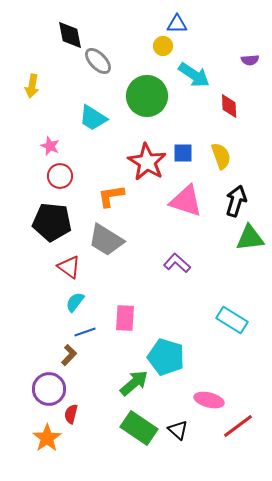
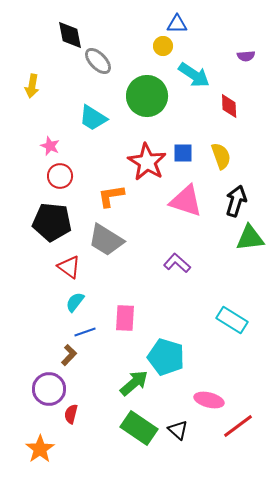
purple semicircle: moved 4 px left, 4 px up
orange star: moved 7 px left, 11 px down
